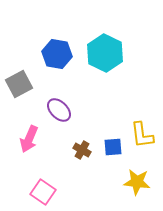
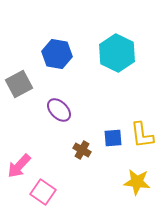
cyan hexagon: moved 12 px right
pink arrow: moved 10 px left, 27 px down; rotated 20 degrees clockwise
blue square: moved 9 px up
